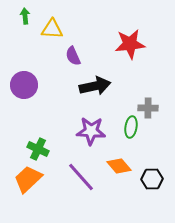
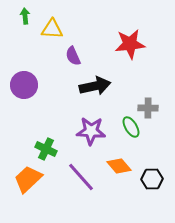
green ellipse: rotated 40 degrees counterclockwise
green cross: moved 8 px right
